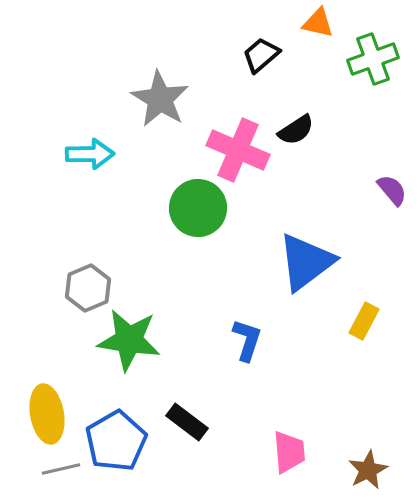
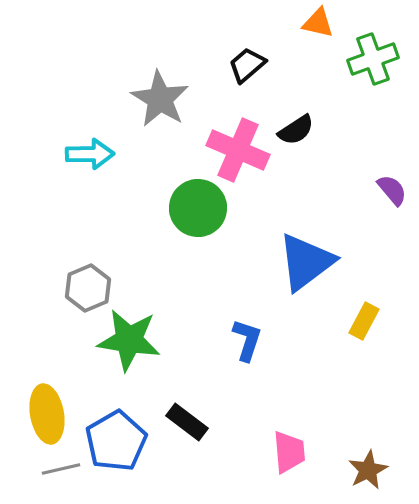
black trapezoid: moved 14 px left, 10 px down
